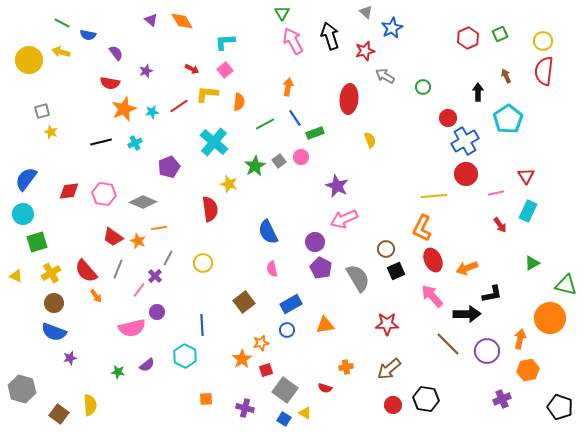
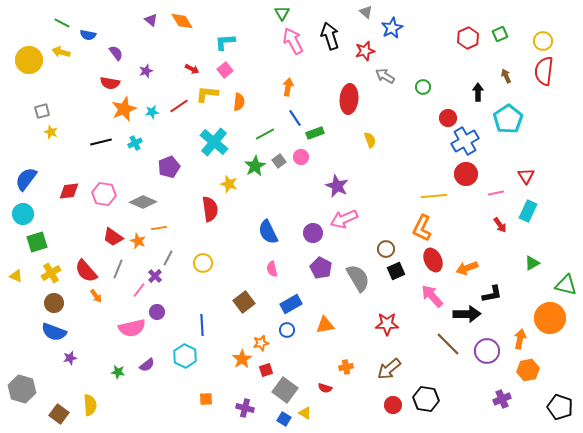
green line at (265, 124): moved 10 px down
purple circle at (315, 242): moved 2 px left, 9 px up
